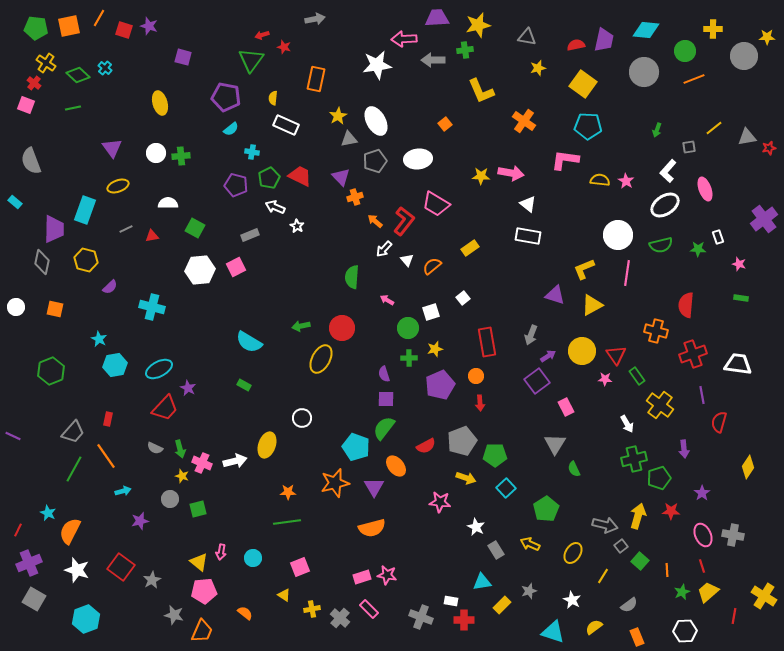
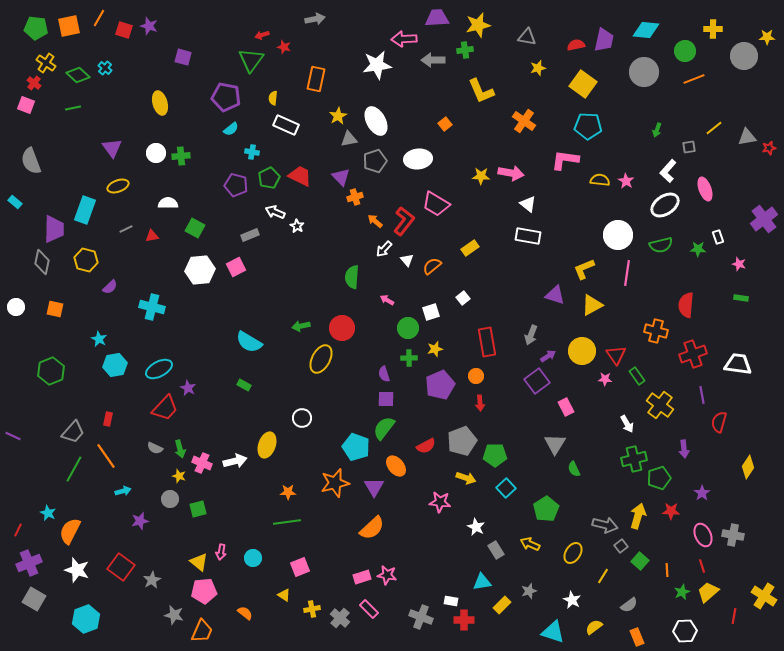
white arrow at (275, 207): moved 5 px down
yellow star at (182, 476): moved 3 px left
orange semicircle at (372, 528): rotated 28 degrees counterclockwise
